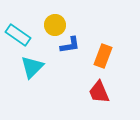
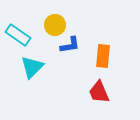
orange rectangle: rotated 15 degrees counterclockwise
